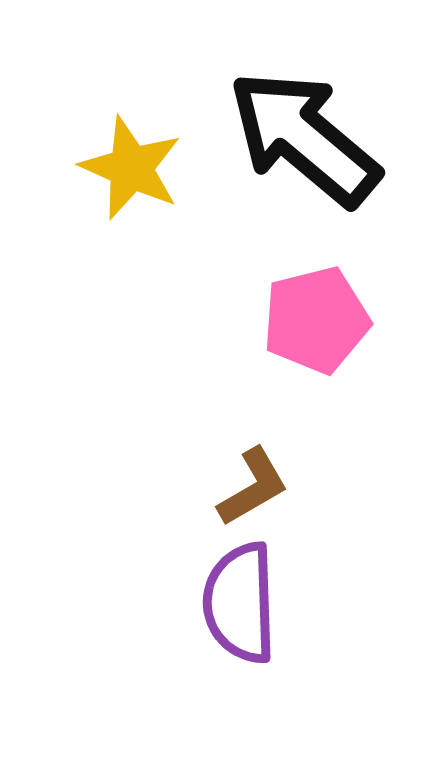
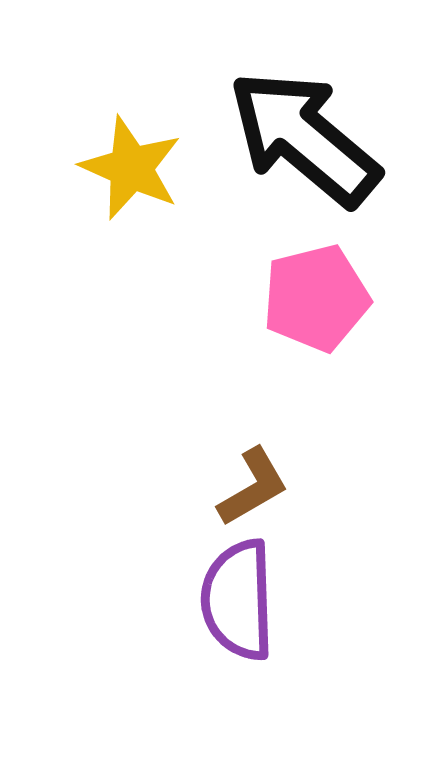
pink pentagon: moved 22 px up
purple semicircle: moved 2 px left, 3 px up
